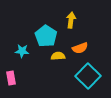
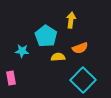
yellow semicircle: moved 1 px down
cyan square: moved 5 px left, 4 px down
